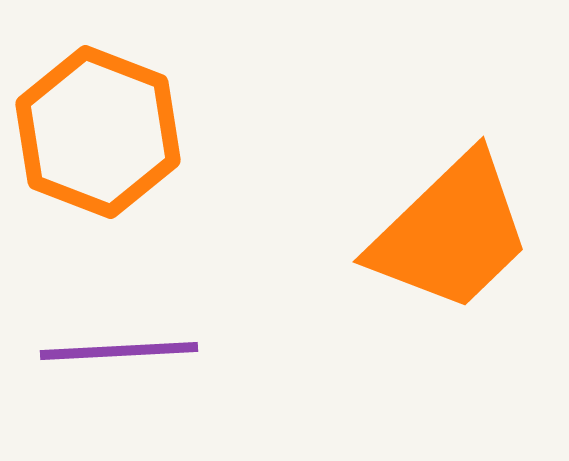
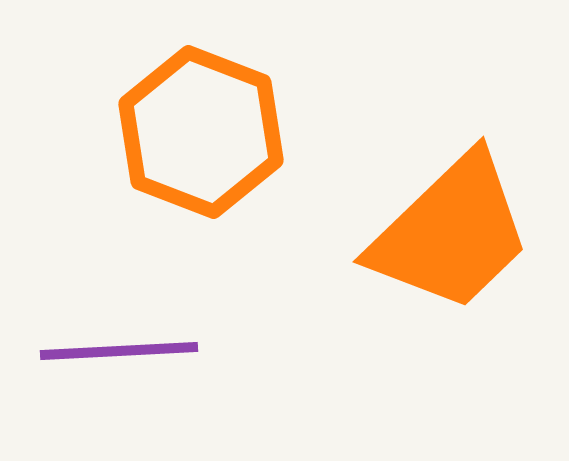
orange hexagon: moved 103 px right
